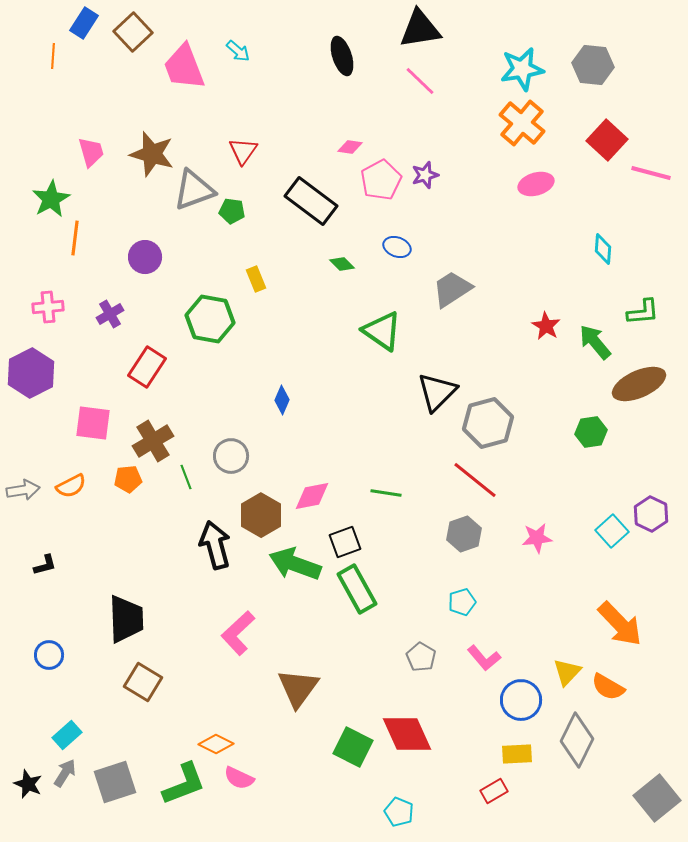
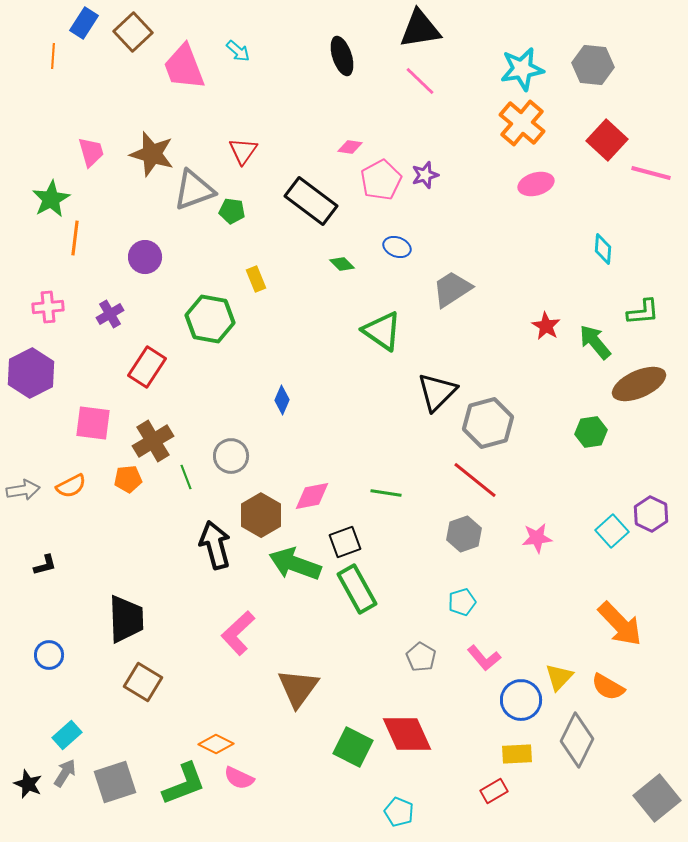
yellow triangle at (567, 672): moved 8 px left, 5 px down
